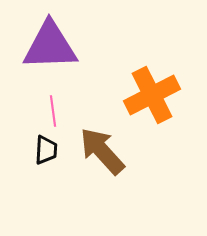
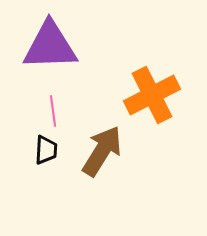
brown arrow: rotated 74 degrees clockwise
